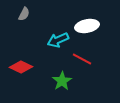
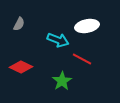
gray semicircle: moved 5 px left, 10 px down
cyan arrow: rotated 135 degrees counterclockwise
